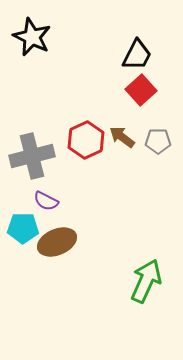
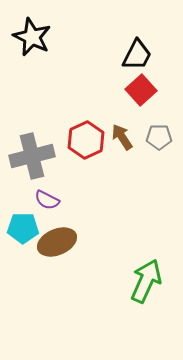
brown arrow: rotated 20 degrees clockwise
gray pentagon: moved 1 px right, 4 px up
purple semicircle: moved 1 px right, 1 px up
